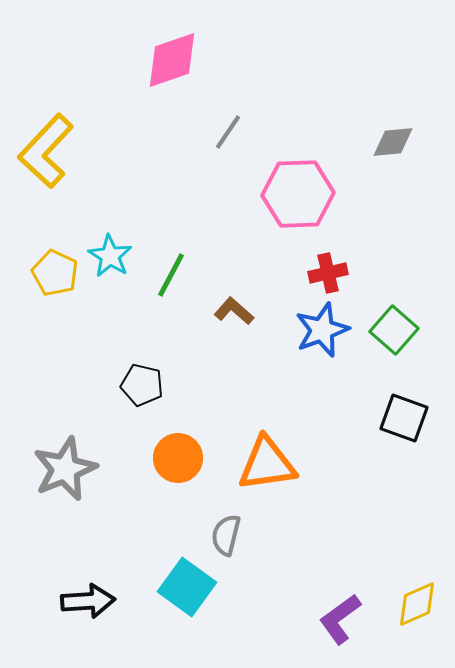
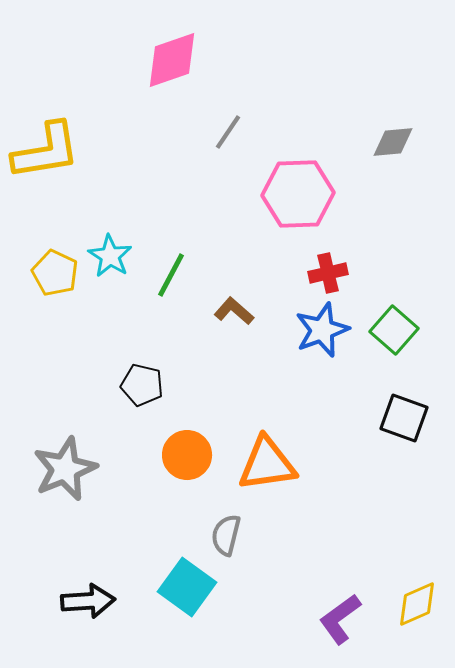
yellow L-shape: rotated 142 degrees counterclockwise
orange circle: moved 9 px right, 3 px up
